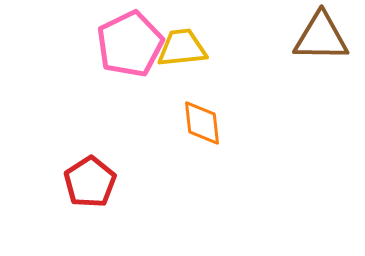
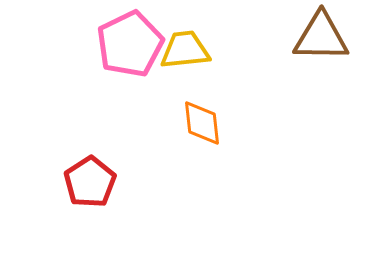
yellow trapezoid: moved 3 px right, 2 px down
